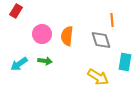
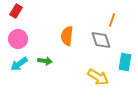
orange line: rotated 24 degrees clockwise
pink circle: moved 24 px left, 5 px down
